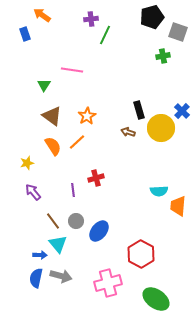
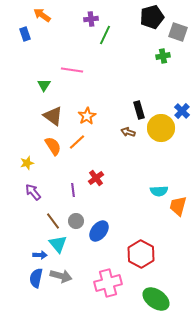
brown triangle: moved 1 px right
red cross: rotated 21 degrees counterclockwise
orange trapezoid: rotated 10 degrees clockwise
